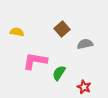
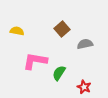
yellow semicircle: moved 1 px up
